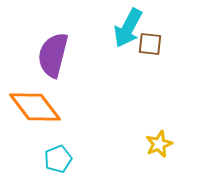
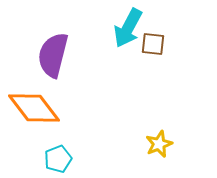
brown square: moved 3 px right
orange diamond: moved 1 px left, 1 px down
